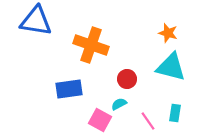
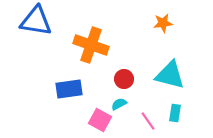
orange star: moved 5 px left, 10 px up; rotated 24 degrees counterclockwise
cyan triangle: moved 1 px left, 8 px down
red circle: moved 3 px left
